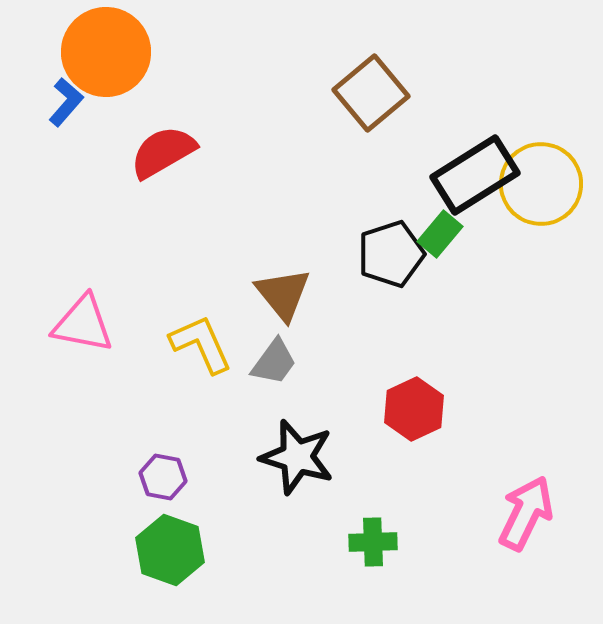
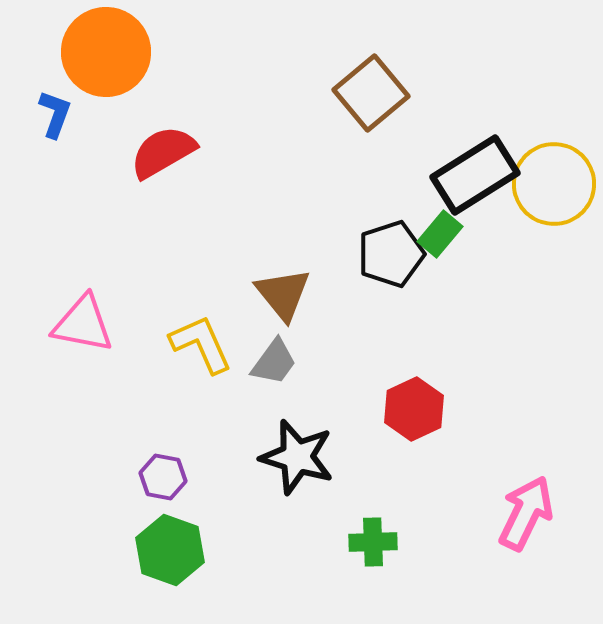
blue L-shape: moved 11 px left, 12 px down; rotated 21 degrees counterclockwise
yellow circle: moved 13 px right
